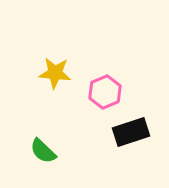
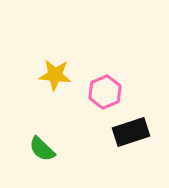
yellow star: moved 2 px down
green semicircle: moved 1 px left, 2 px up
